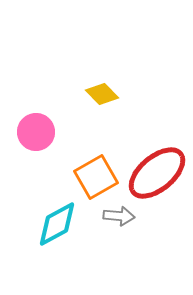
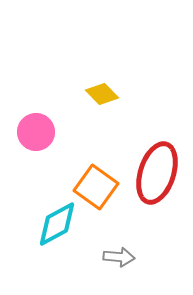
red ellipse: rotated 32 degrees counterclockwise
orange square: moved 10 px down; rotated 24 degrees counterclockwise
gray arrow: moved 41 px down
